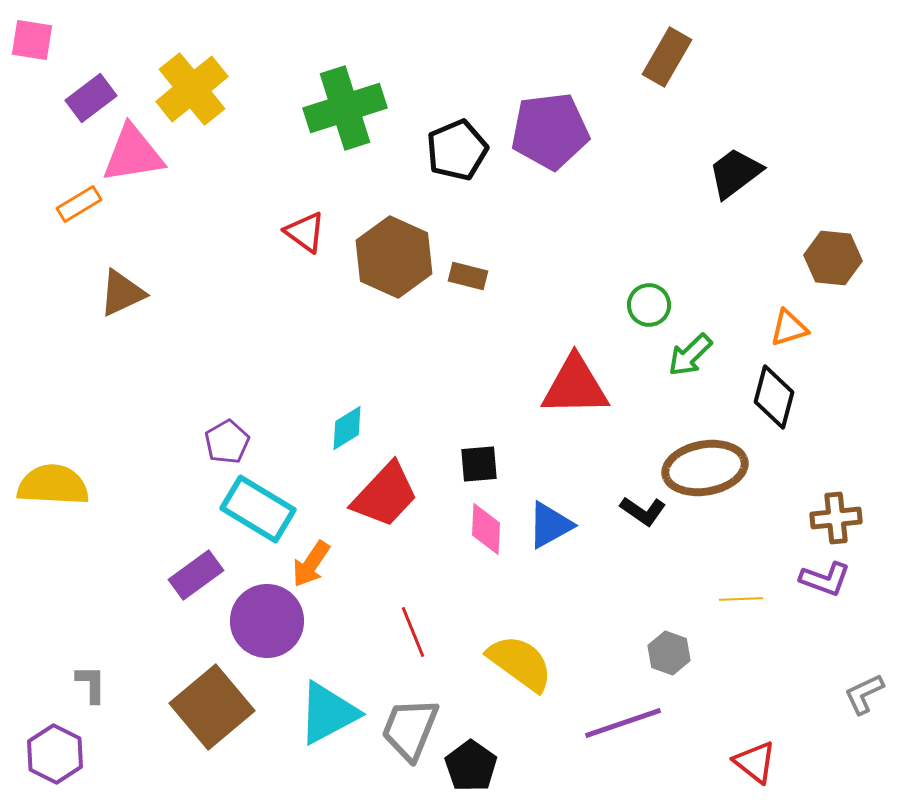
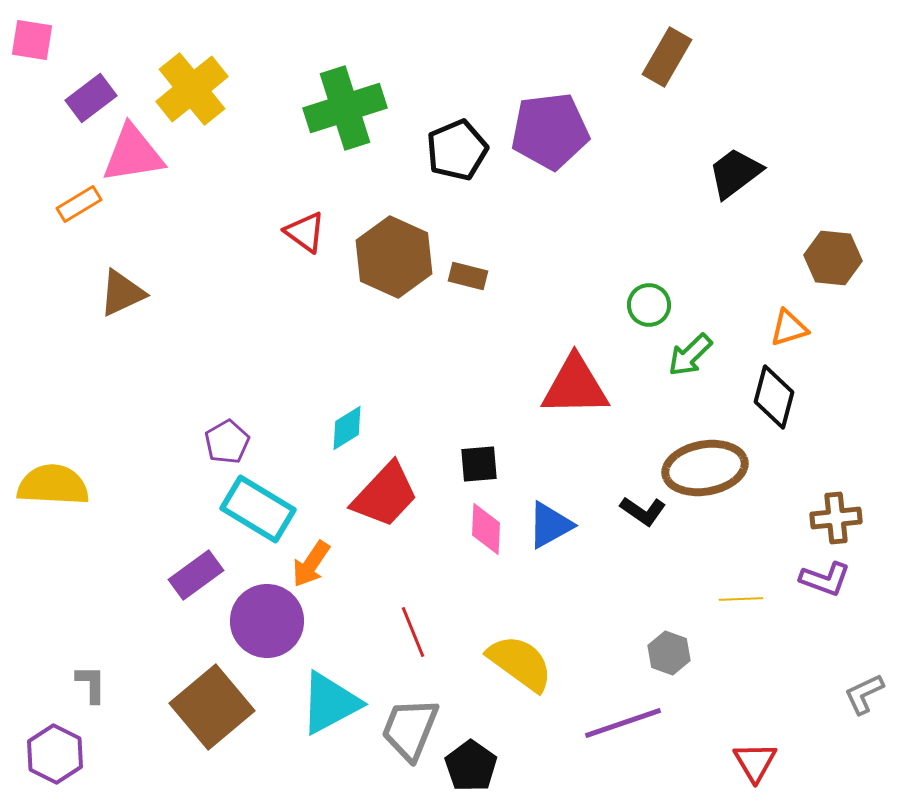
cyan triangle at (328, 713): moved 2 px right, 10 px up
red triangle at (755, 762): rotated 21 degrees clockwise
